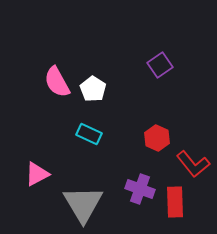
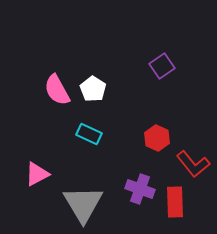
purple square: moved 2 px right, 1 px down
pink semicircle: moved 8 px down
